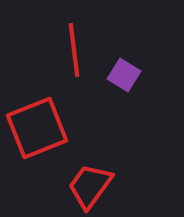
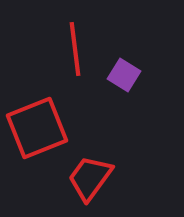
red line: moved 1 px right, 1 px up
red trapezoid: moved 8 px up
